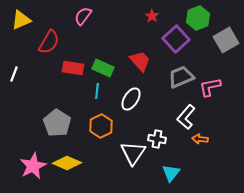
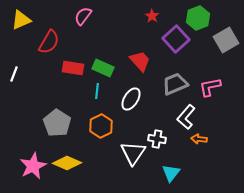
gray trapezoid: moved 6 px left, 7 px down
orange arrow: moved 1 px left
